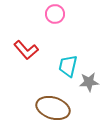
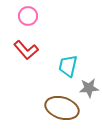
pink circle: moved 27 px left, 2 px down
gray star: moved 6 px down
brown ellipse: moved 9 px right
